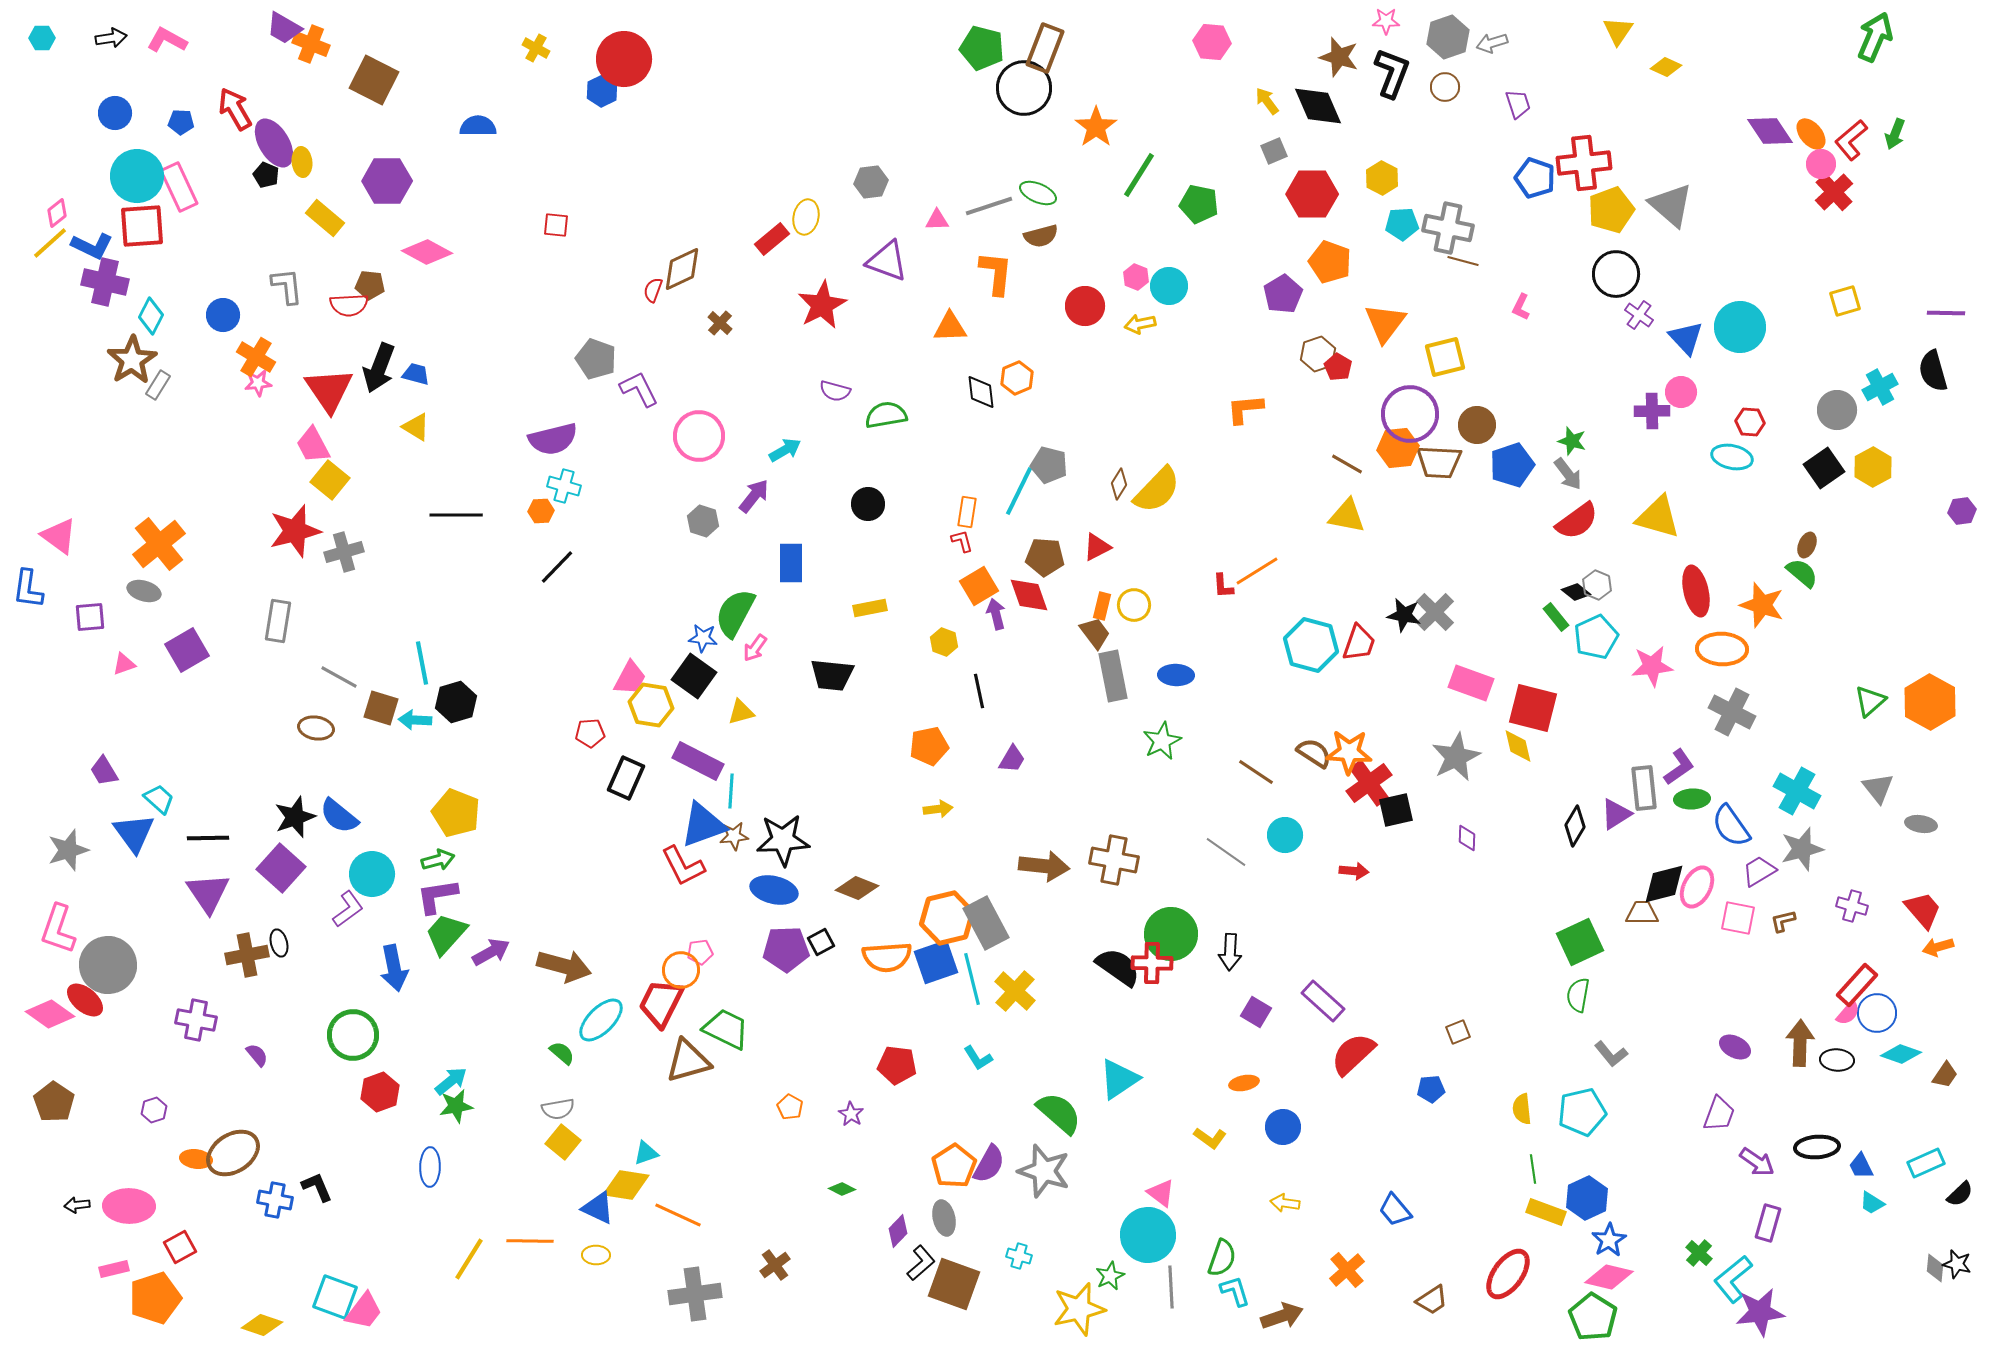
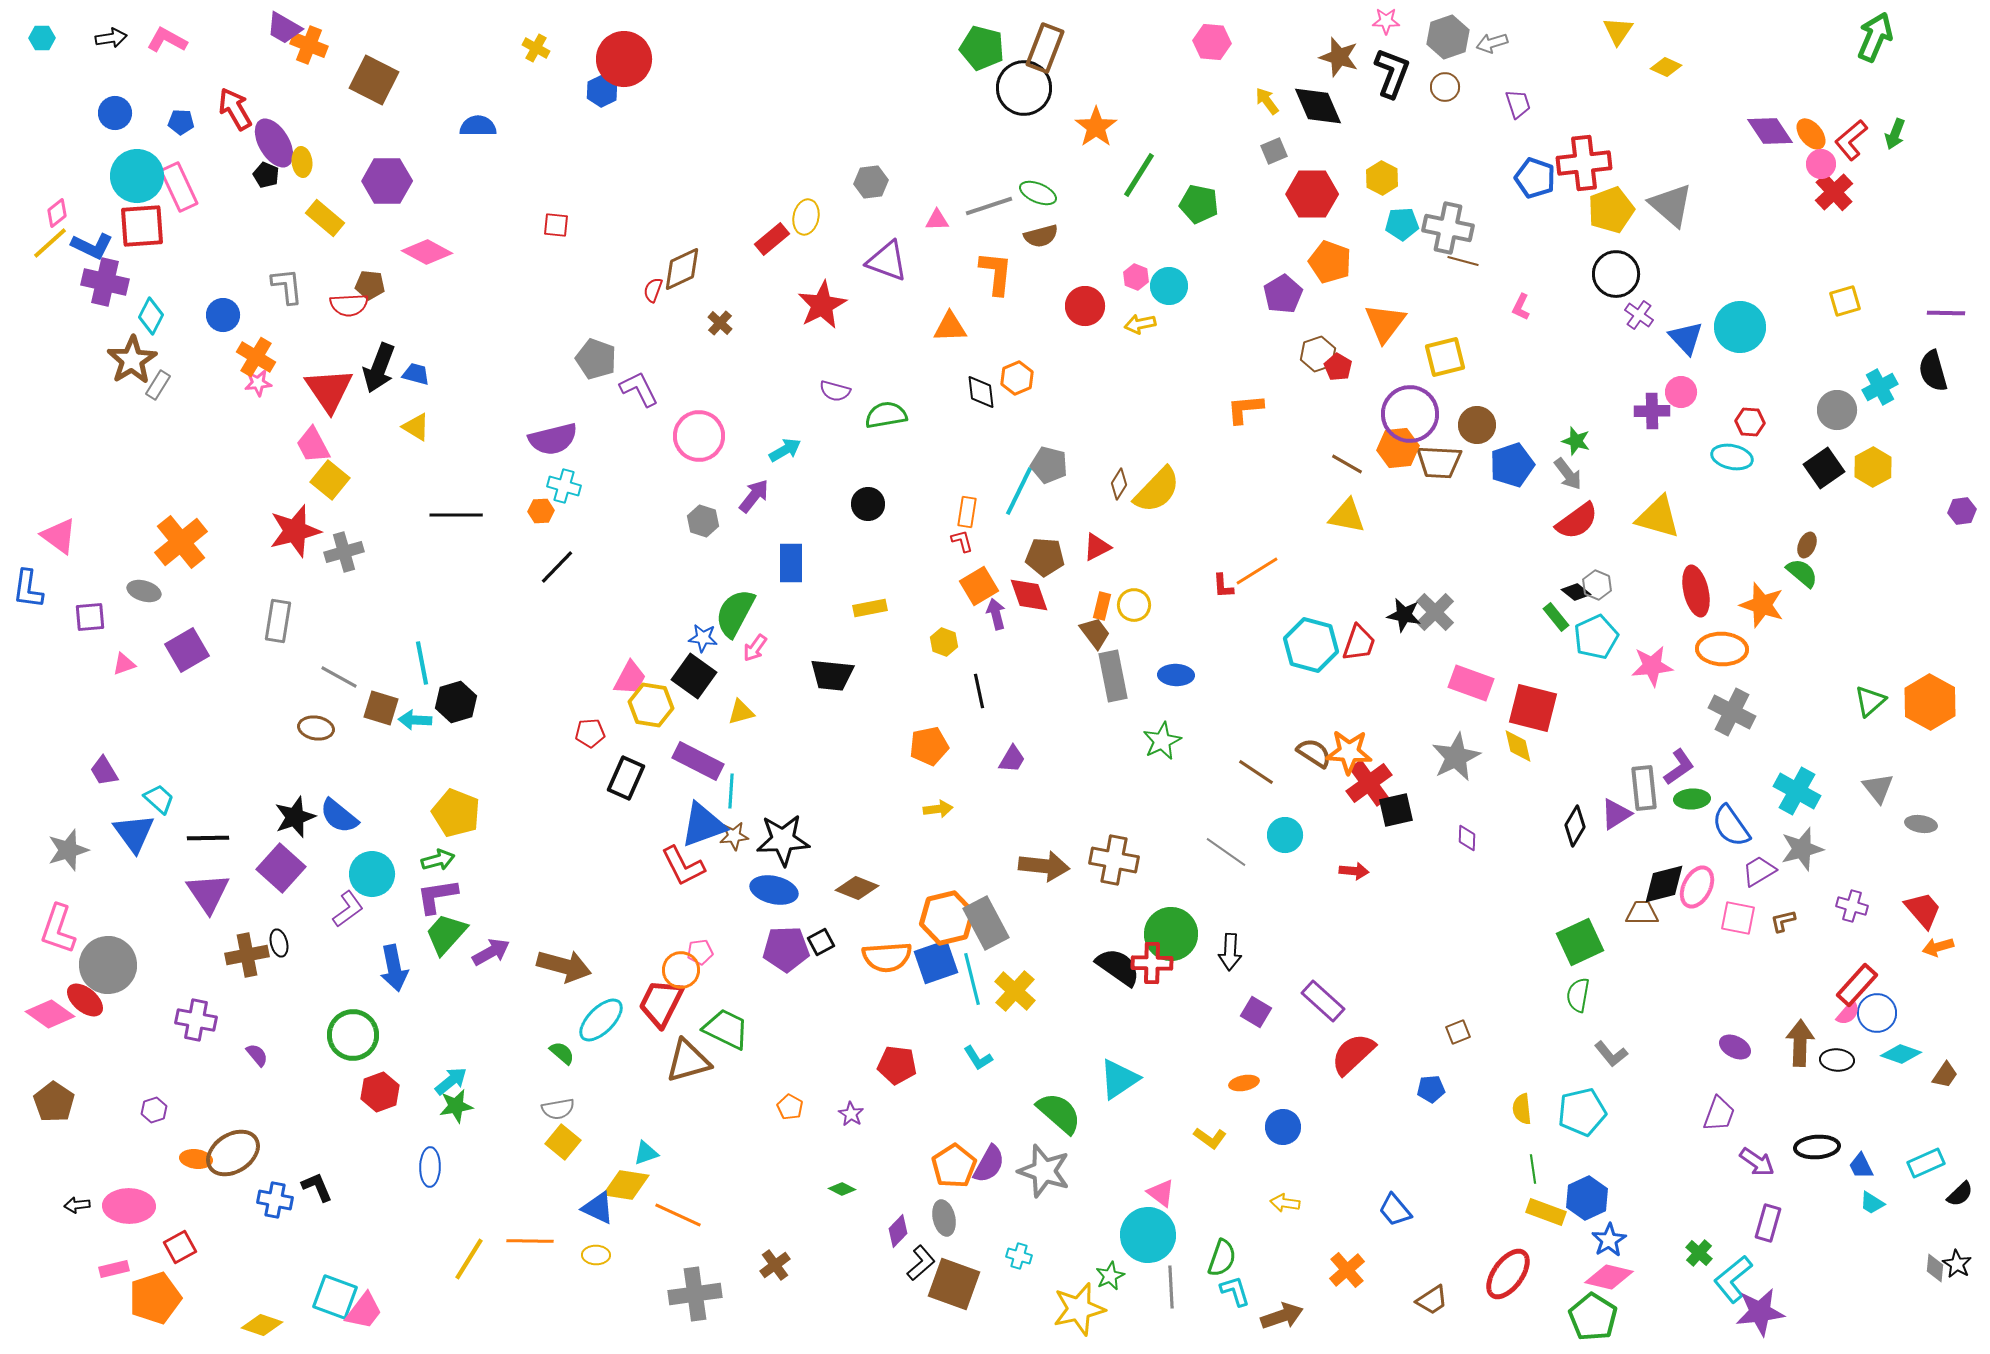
orange cross at (311, 44): moved 2 px left, 1 px down
green star at (1572, 441): moved 4 px right
orange cross at (159, 544): moved 22 px right, 2 px up
black star at (1957, 1264): rotated 16 degrees clockwise
